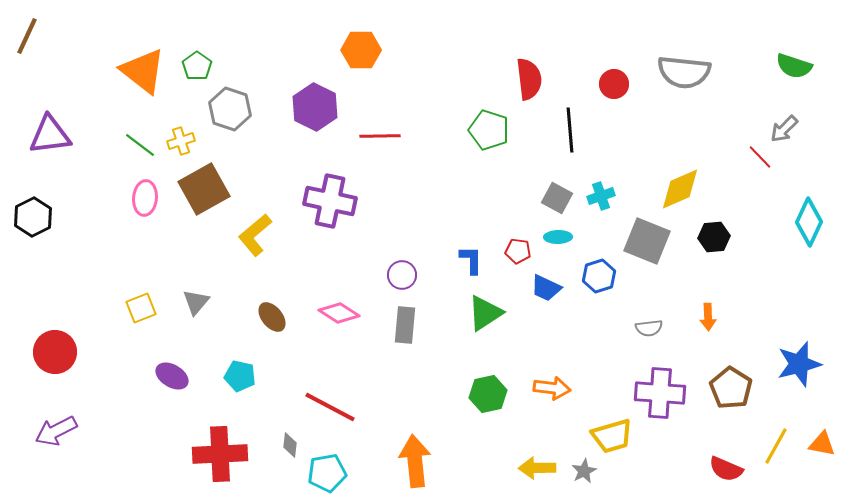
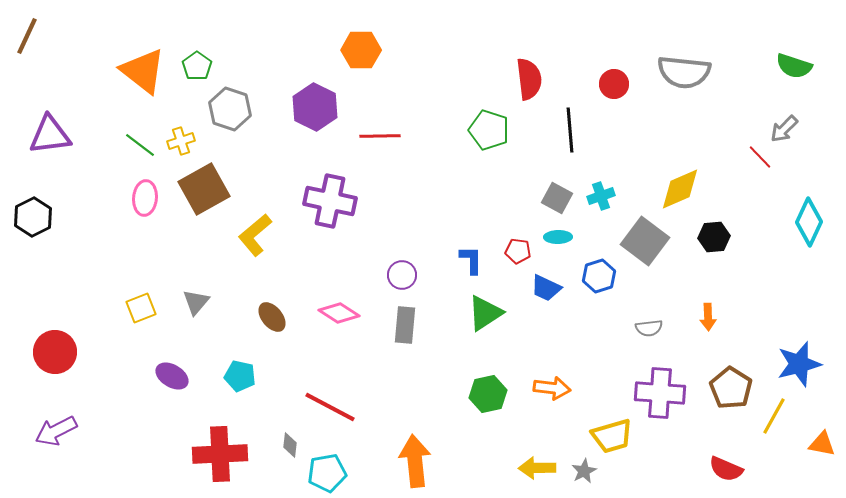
gray square at (647, 241): moved 2 px left; rotated 15 degrees clockwise
yellow line at (776, 446): moved 2 px left, 30 px up
